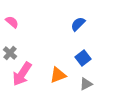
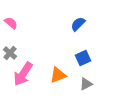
pink semicircle: moved 1 px left, 1 px down
blue square: rotated 14 degrees clockwise
pink arrow: moved 1 px right
